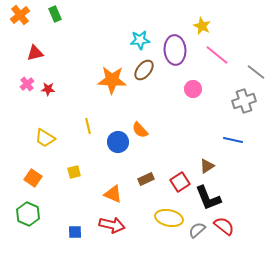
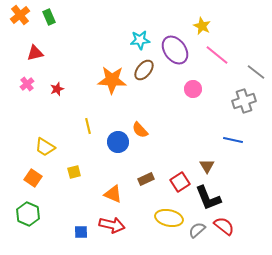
green rectangle: moved 6 px left, 3 px down
purple ellipse: rotated 32 degrees counterclockwise
red star: moved 9 px right; rotated 24 degrees counterclockwise
yellow trapezoid: moved 9 px down
brown triangle: rotated 28 degrees counterclockwise
blue square: moved 6 px right
